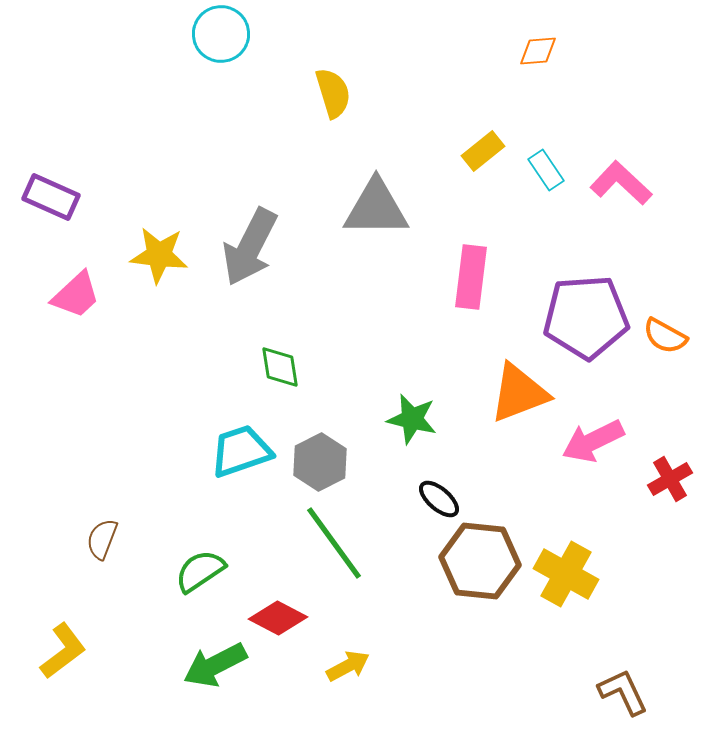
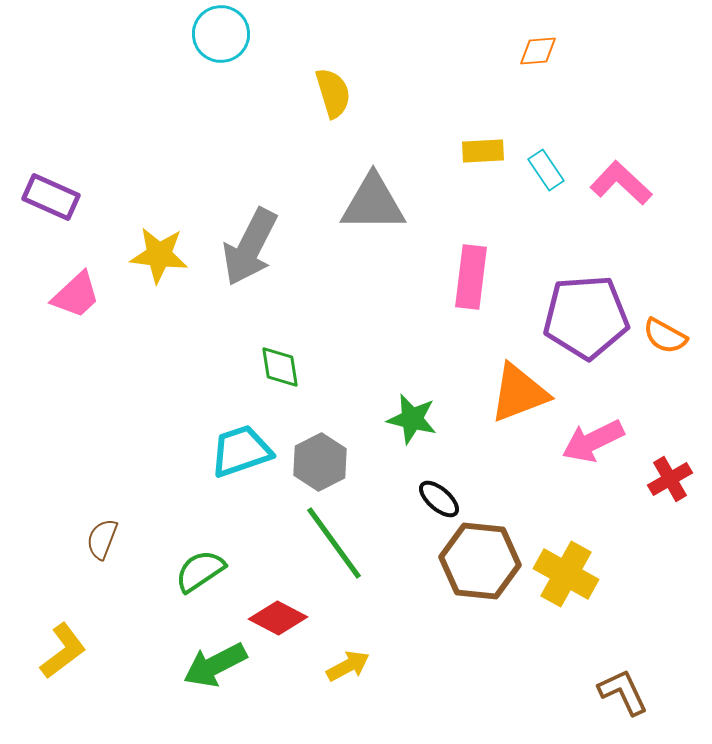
yellow rectangle: rotated 36 degrees clockwise
gray triangle: moved 3 px left, 5 px up
